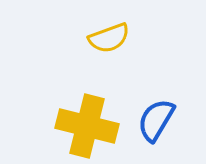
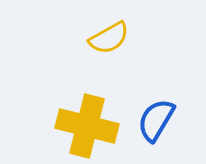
yellow semicircle: rotated 9 degrees counterclockwise
